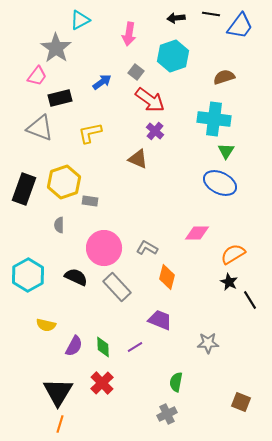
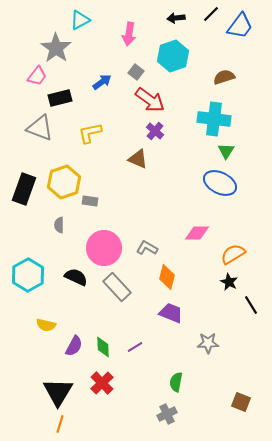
black line at (211, 14): rotated 54 degrees counterclockwise
black line at (250, 300): moved 1 px right, 5 px down
purple trapezoid at (160, 320): moved 11 px right, 7 px up
